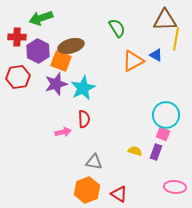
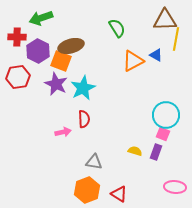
purple star: rotated 30 degrees counterclockwise
